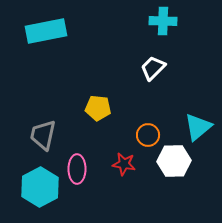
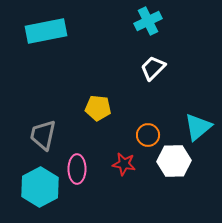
cyan cross: moved 15 px left; rotated 28 degrees counterclockwise
